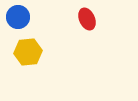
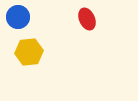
yellow hexagon: moved 1 px right
